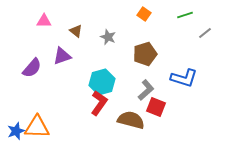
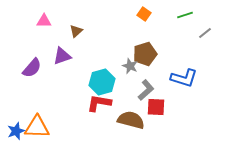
brown triangle: rotated 40 degrees clockwise
gray star: moved 22 px right, 29 px down
red L-shape: rotated 115 degrees counterclockwise
red square: rotated 18 degrees counterclockwise
